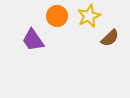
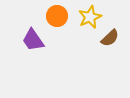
yellow star: moved 1 px right, 1 px down
